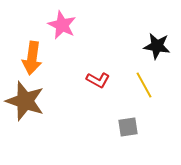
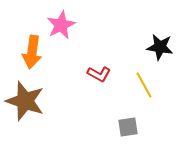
pink star: moved 1 px left; rotated 20 degrees clockwise
black star: moved 3 px right, 1 px down
orange arrow: moved 6 px up
red L-shape: moved 1 px right, 6 px up
